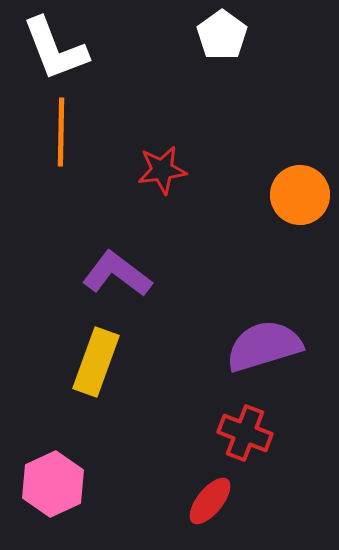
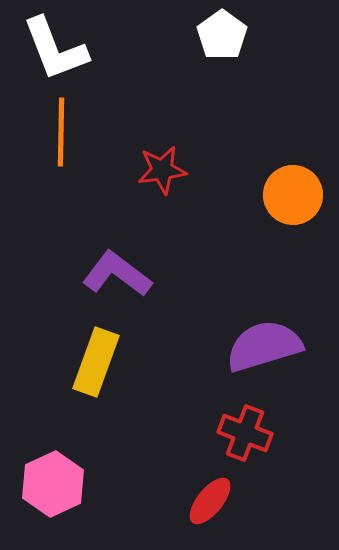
orange circle: moved 7 px left
